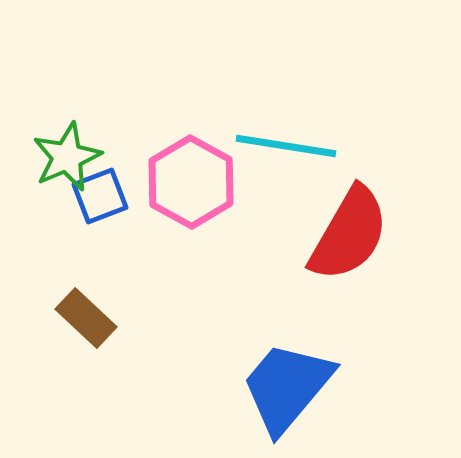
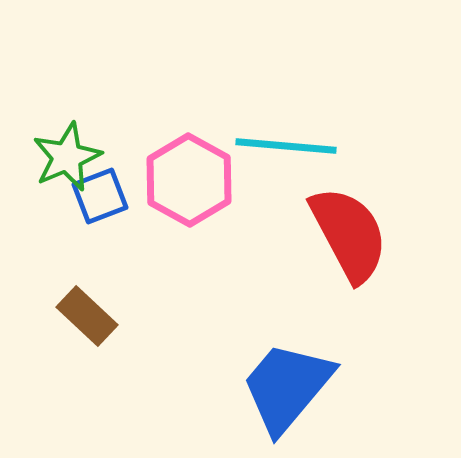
cyan line: rotated 4 degrees counterclockwise
pink hexagon: moved 2 px left, 2 px up
red semicircle: rotated 58 degrees counterclockwise
brown rectangle: moved 1 px right, 2 px up
